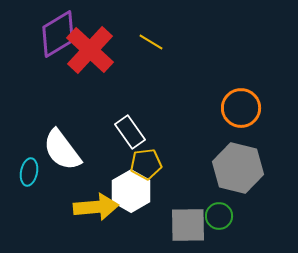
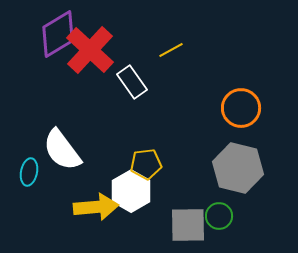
yellow line: moved 20 px right, 8 px down; rotated 60 degrees counterclockwise
white rectangle: moved 2 px right, 50 px up
